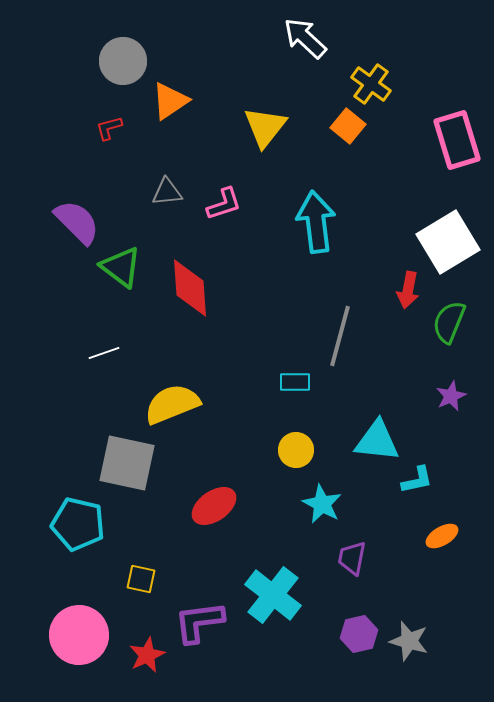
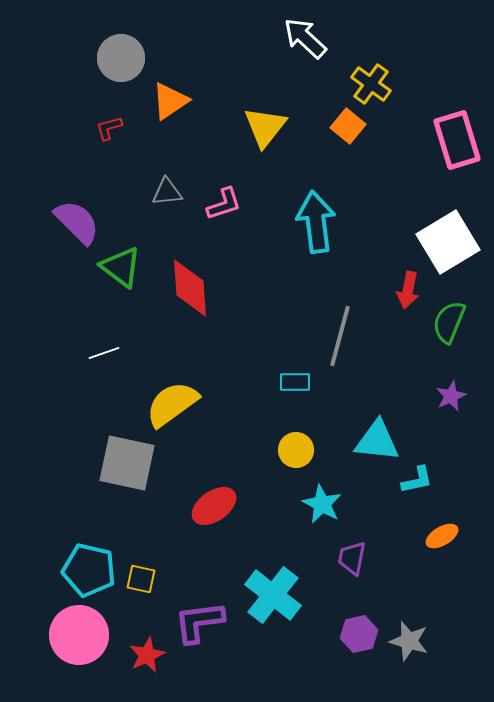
gray circle: moved 2 px left, 3 px up
yellow semicircle: rotated 14 degrees counterclockwise
cyan pentagon: moved 11 px right, 46 px down
